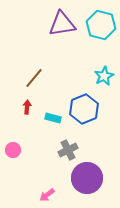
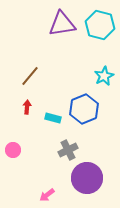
cyan hexagon: moved 1 px left
brown line: moved 4 px left, 2 px up
